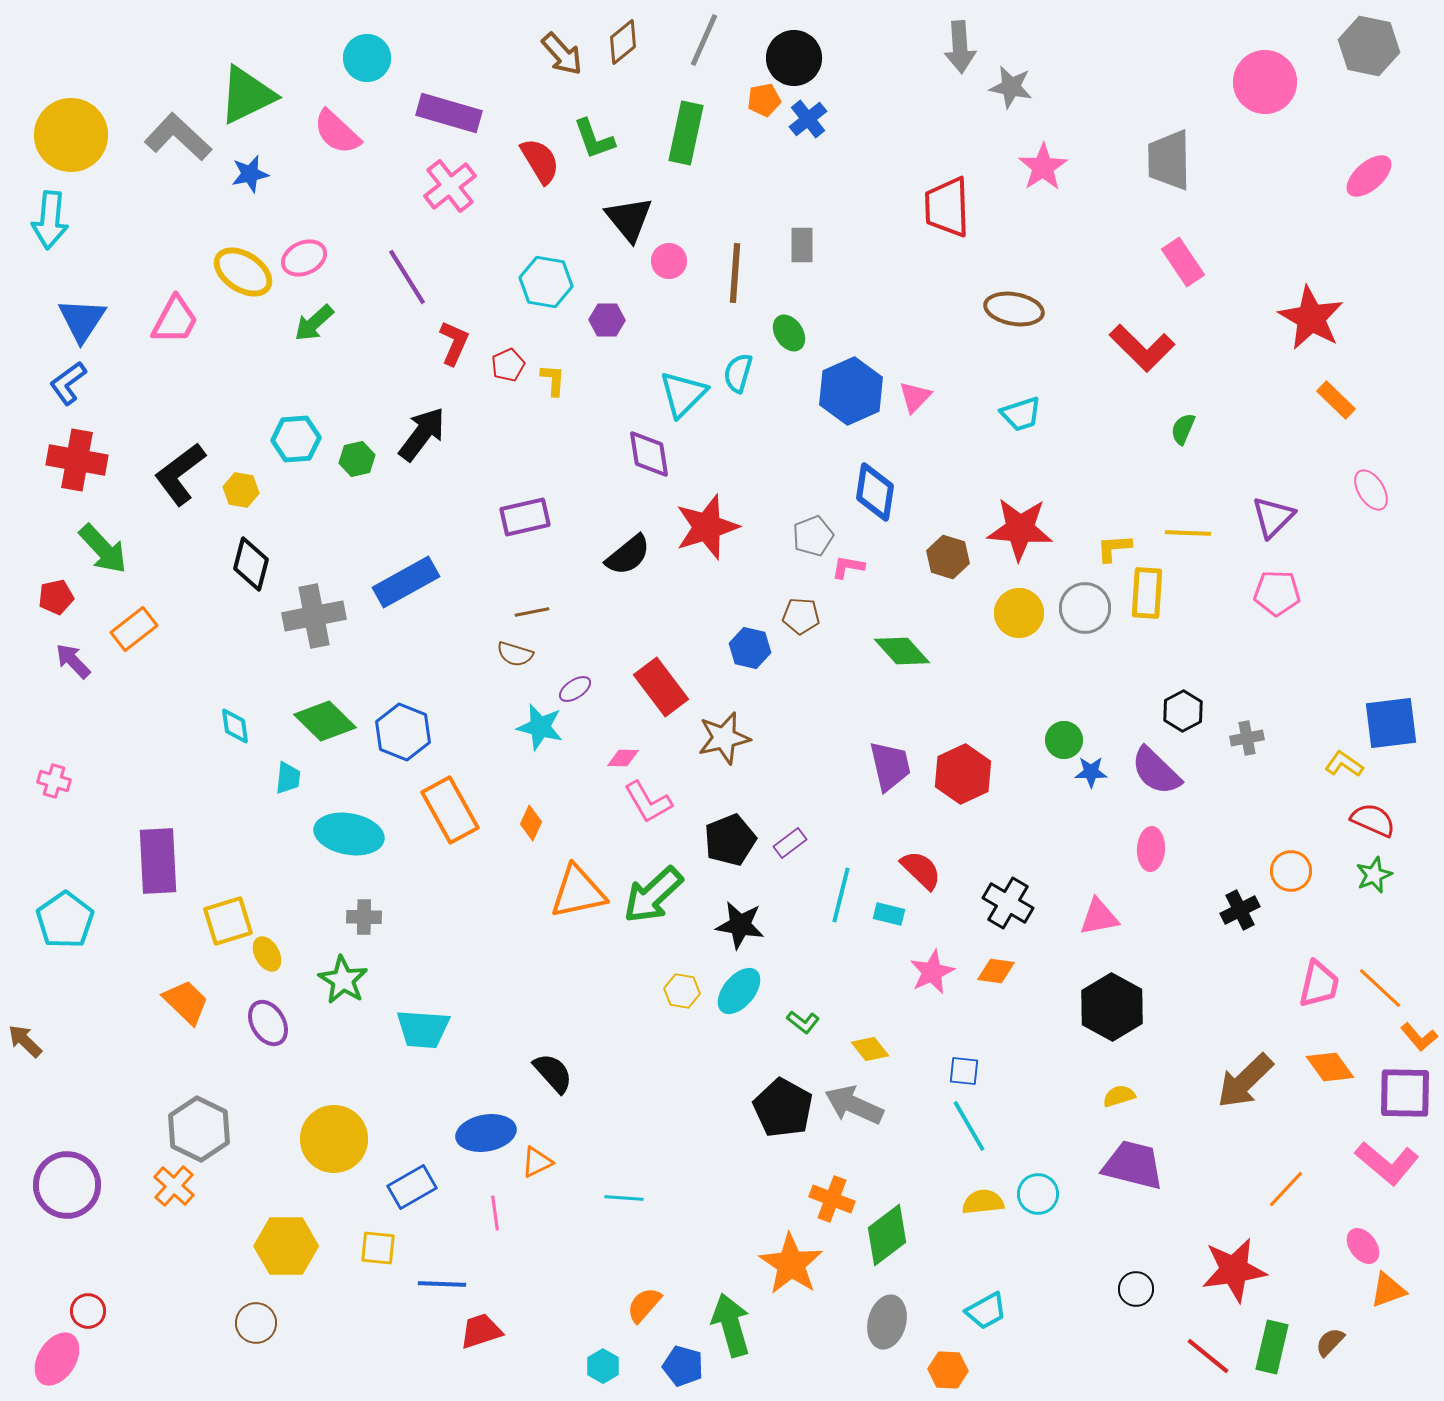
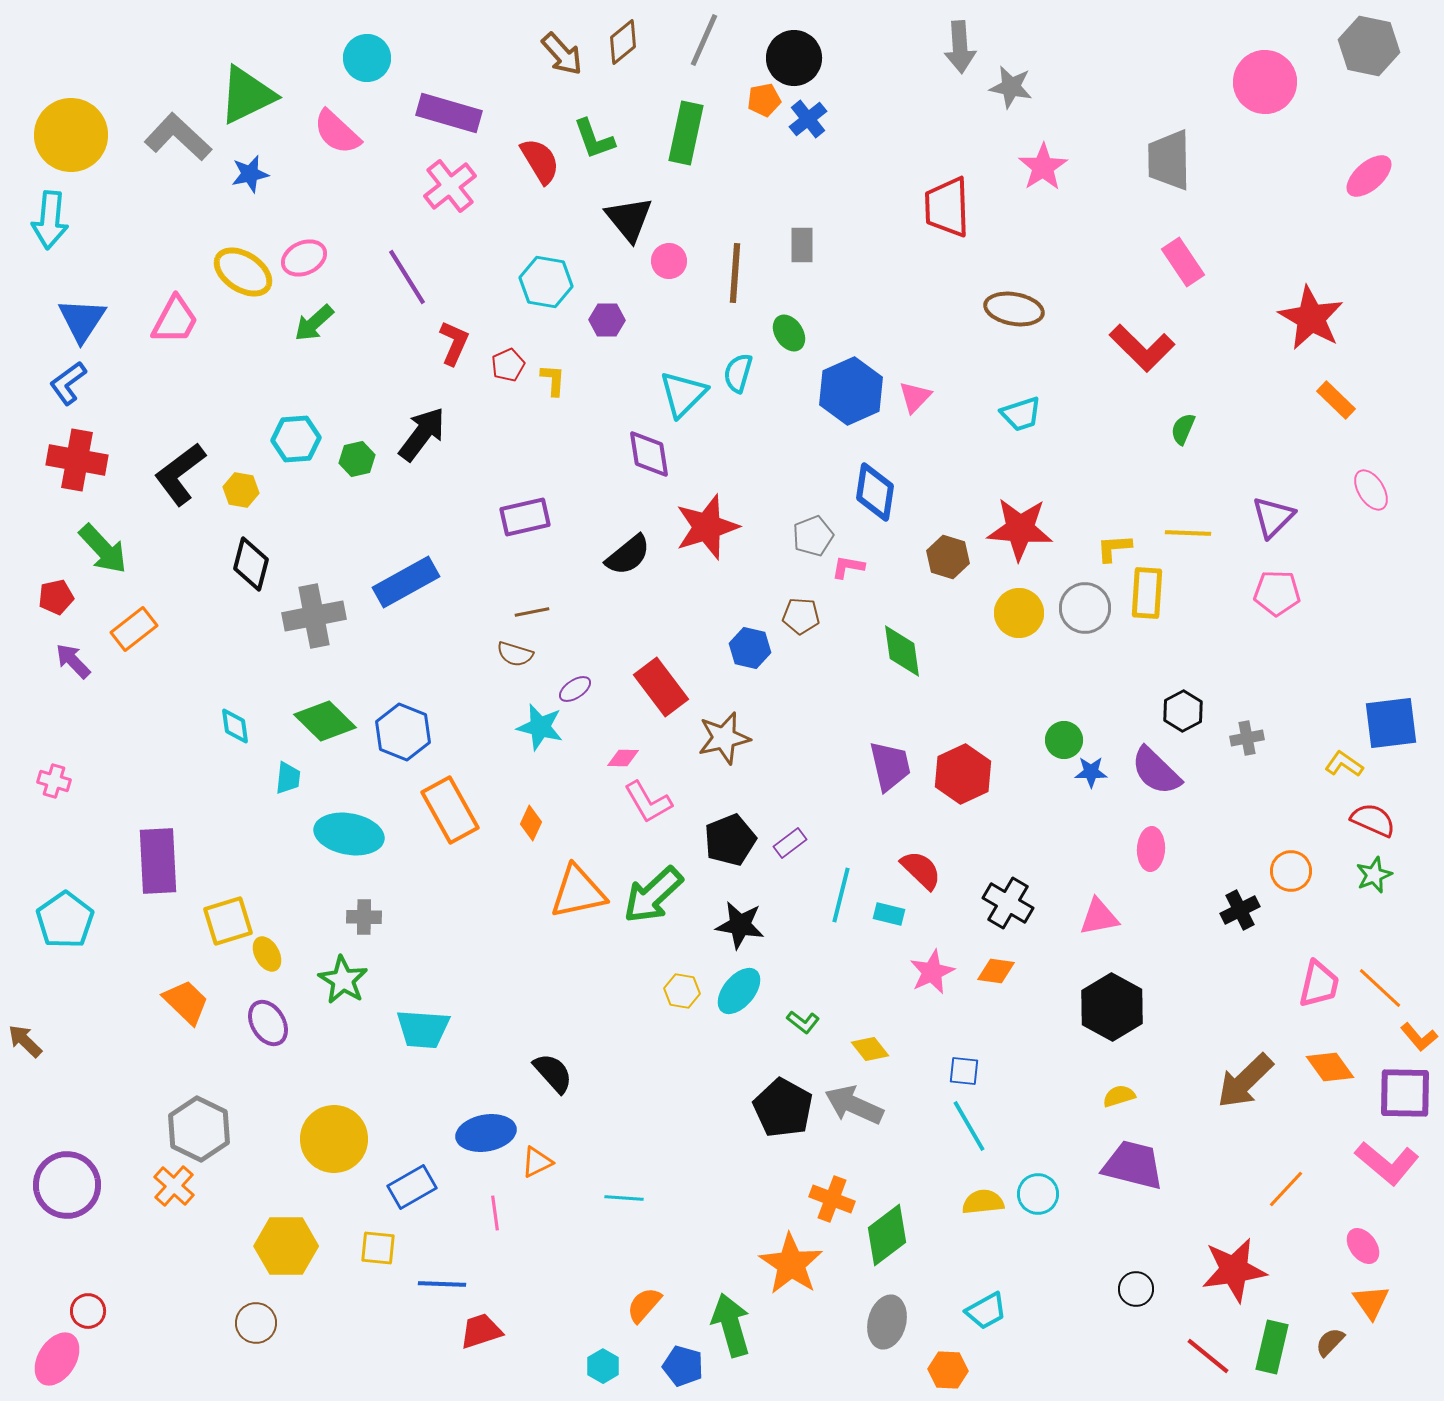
green diamond at (902, 651): rotated 34 degrees clockwise
orange triangle at (1388, 1290): moved 17 px left, 12 px down; rotated 45 degrees counterclockwise
